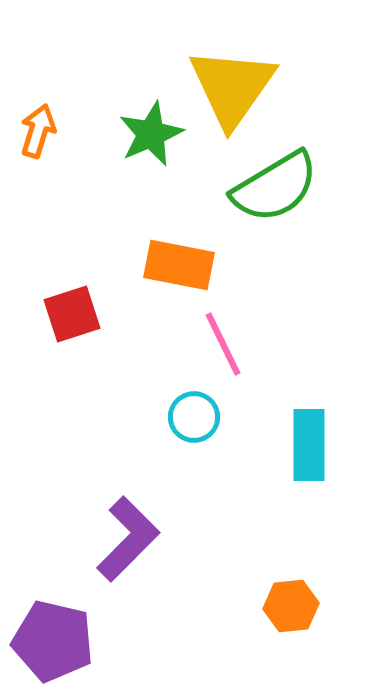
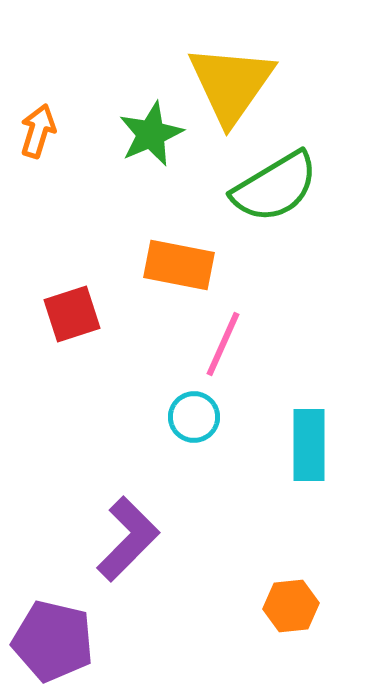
yellow triangle: moved 1 px left, 3 px up
pink line: rotated 50 degrees clockwise
